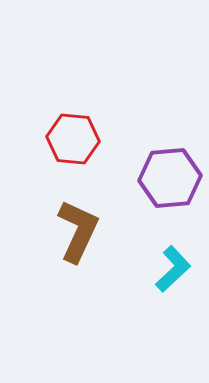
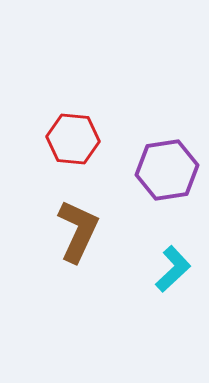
purple hexagon: moved 3 px left, 8 px up; rotated 4 degrees counterclockwise
